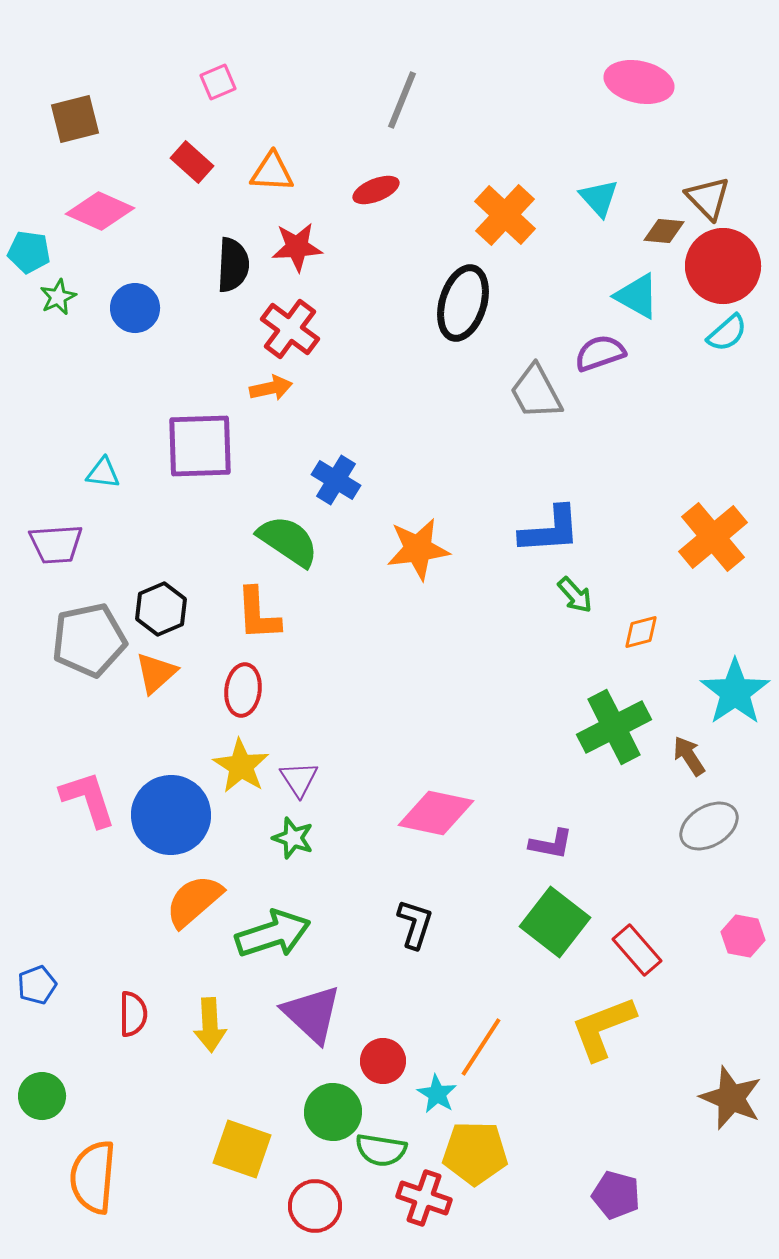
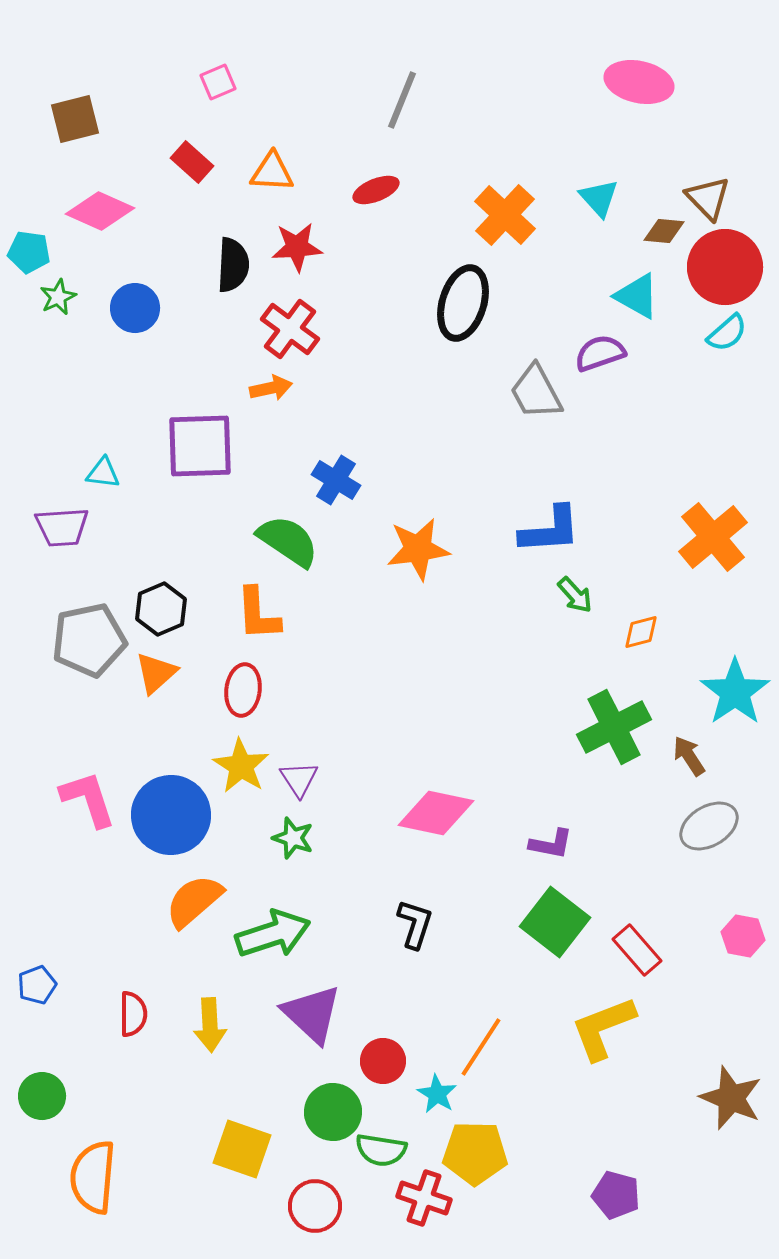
red circle at (723, 266): moved 2 px right, 1 px down
purple trapezoid at (56, 544): moved 6 px right, 17 px up
